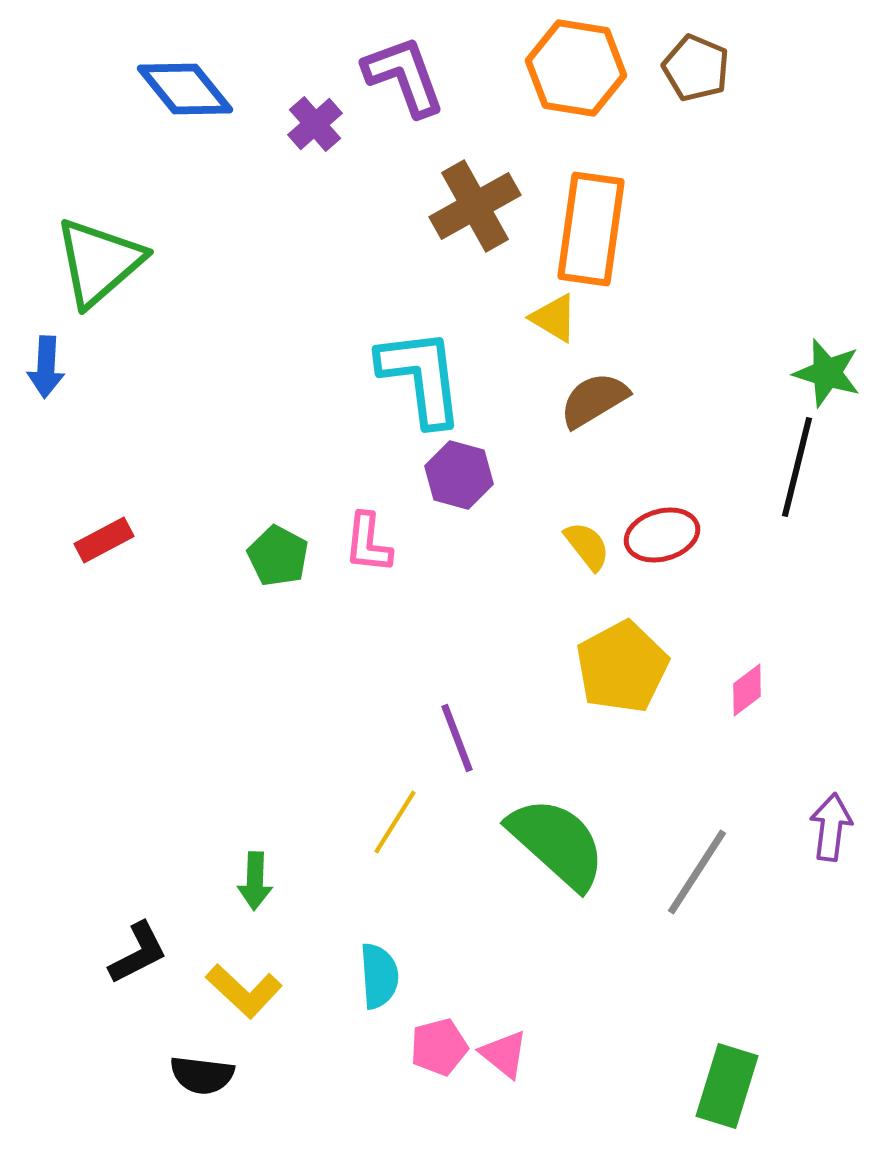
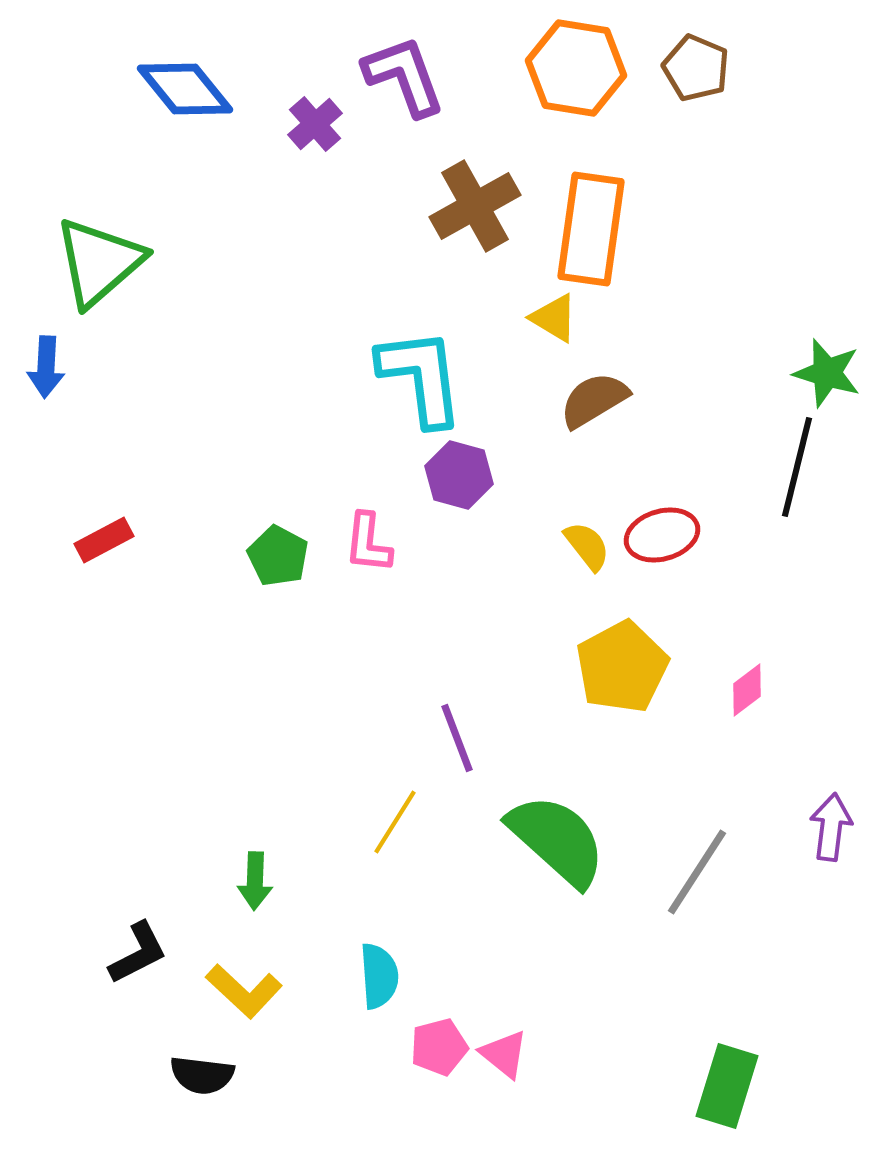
green semicircle: moved 3 px up
